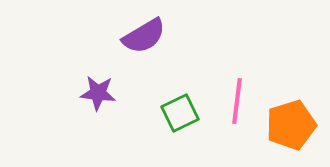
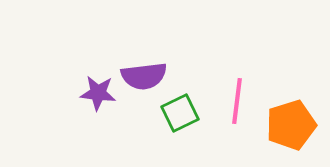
purple semicircle: moved 40 px down; rotated 24 degrees clockwise
